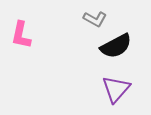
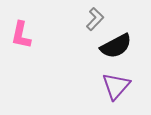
gray L-shape: rotated 75 degrees counterclockwise
purple triangle: moved 3 px up
